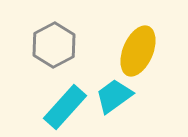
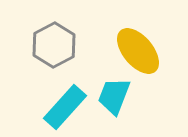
yellow ellipse: rotated 63 degrees counterclockwise
cyan trapezoid: rotated 33 degrees counterclockwise
